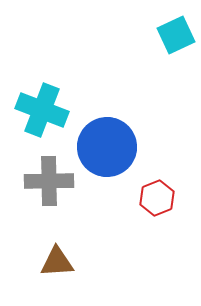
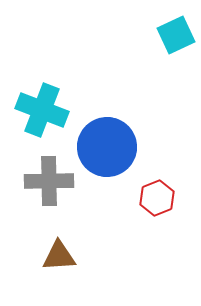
brown triangle: moved 2 px right, 6 px up
